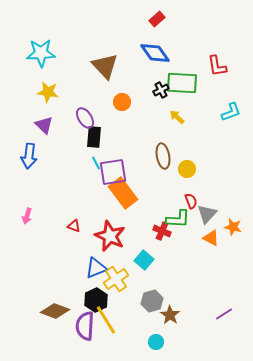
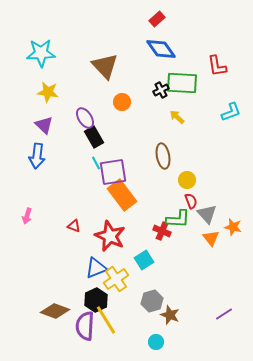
blue diamond: moved 6 px right, 4 px up
black rectangle: rotated 35 degrees counterclockwise
blue arrow: moved 8 px right
yellow circle: moved 11 px down
orange rectangle: moved 1 px left, 2 px down
gray triangle: rotated 25 degrees counterclockwise
orange triangle: rotated 24 degrees clockwise
cyan square: rotated 18 degrees clockwise
brown star: rotated 12 degrees counterclockwise
